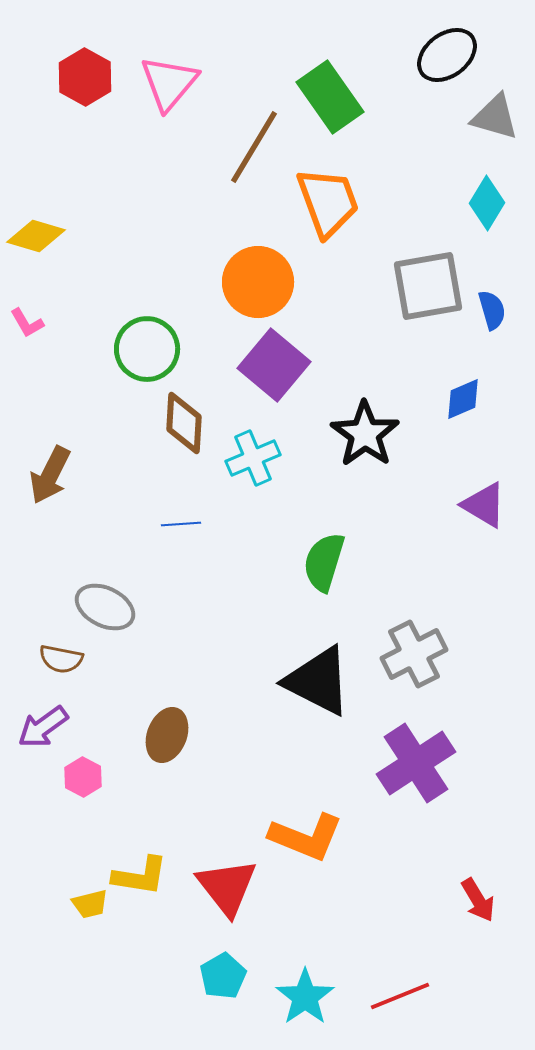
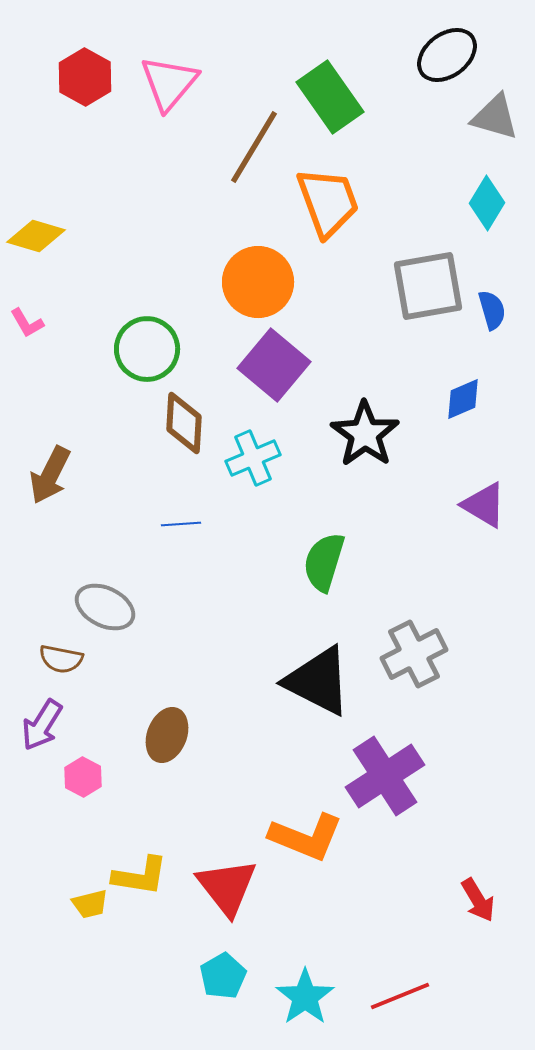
purple arrow: moved 1 px left, 2 px up; rotated 22 degrees counterclockwise
purple cross: moved 31 px left, 13 px down
